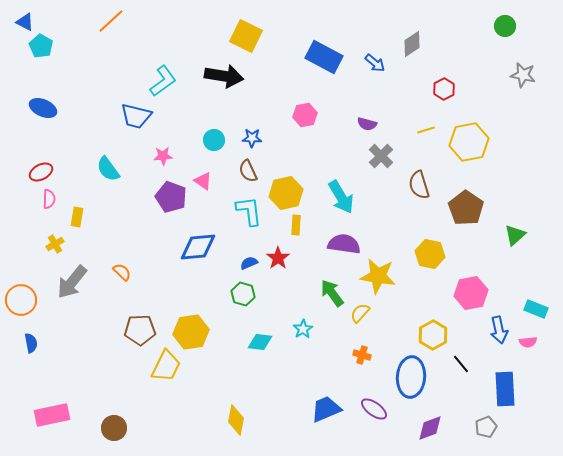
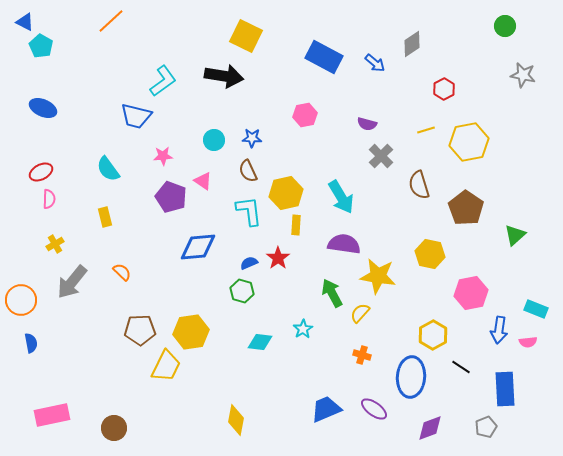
yellow rectangle at (77, 217): moved 28 px right; rotated 24 degrees counterclockwise
green arrow at (332, 293): rotated 8 degrees clockwise
green hexagon at (243, 294): moved 1 px left, 3 px up
blue arrow at (499, 330): rotated 20 degrees clockwise
black line at (461, 364): moved 3 px down; rotated 18 degrees counterclockwise
